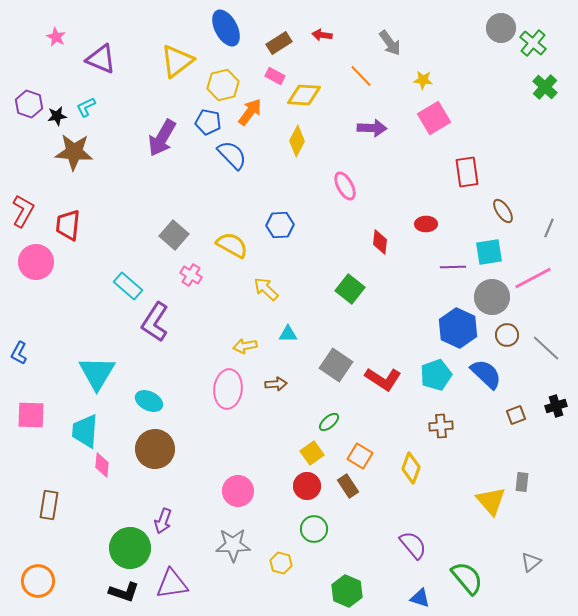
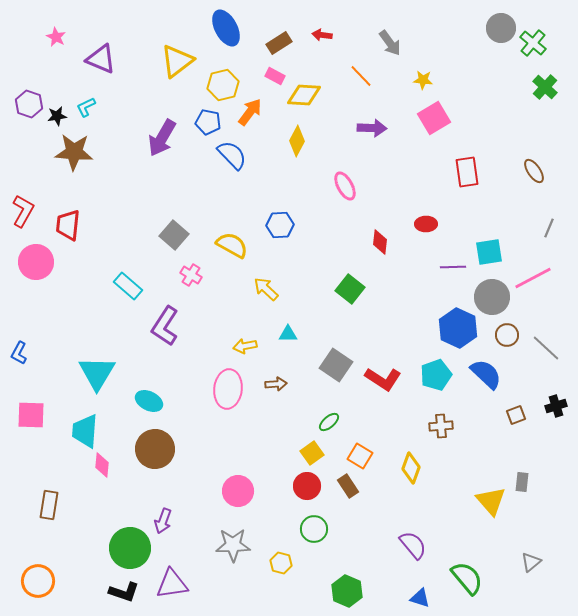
brown ellipse at (503, 211): moved 31 px right, 40 px up
purple L-shape at (155, 322): moved 10 px right, 4 px down
